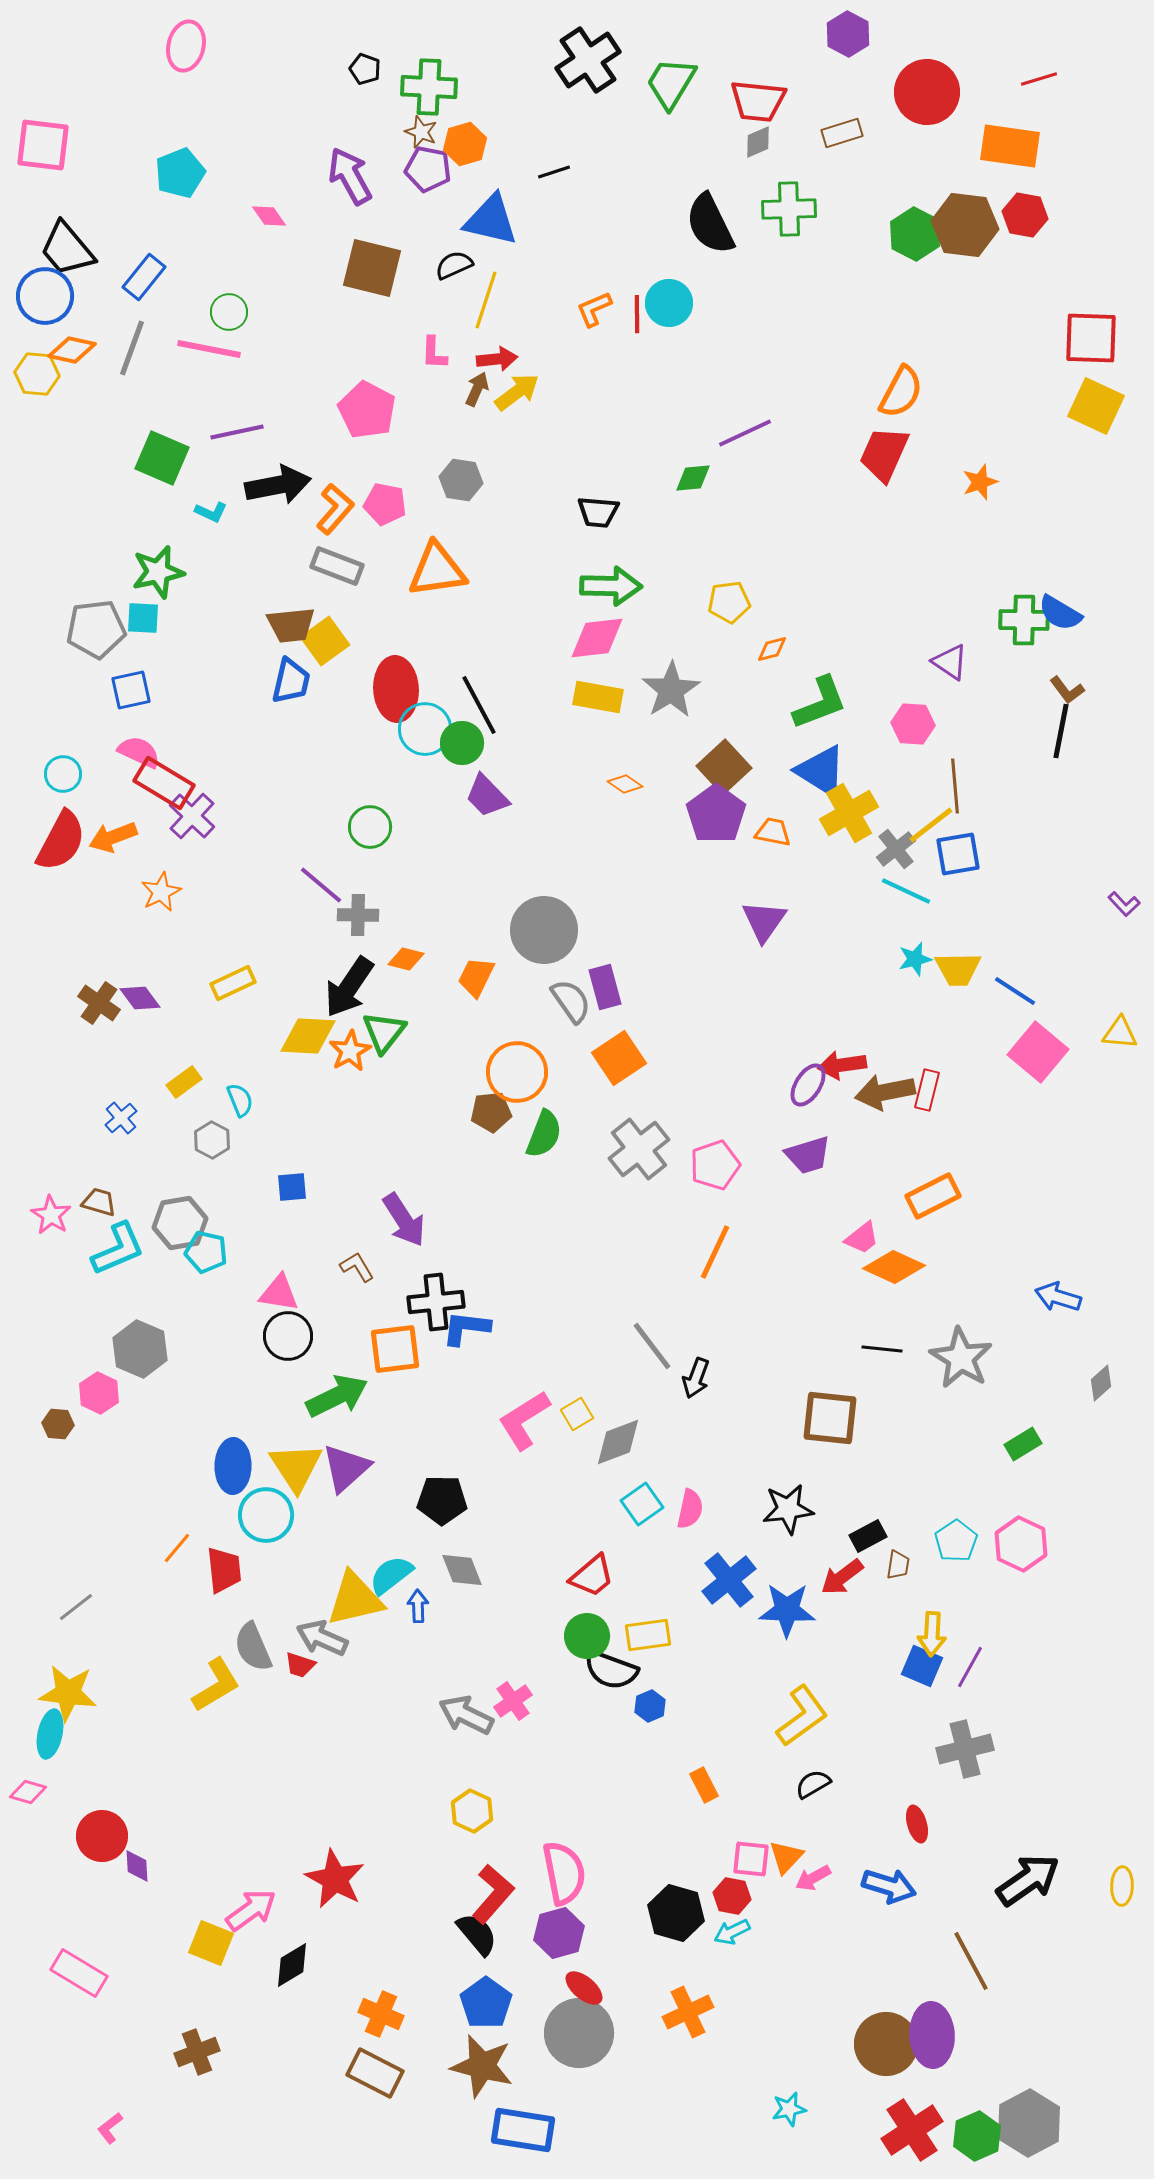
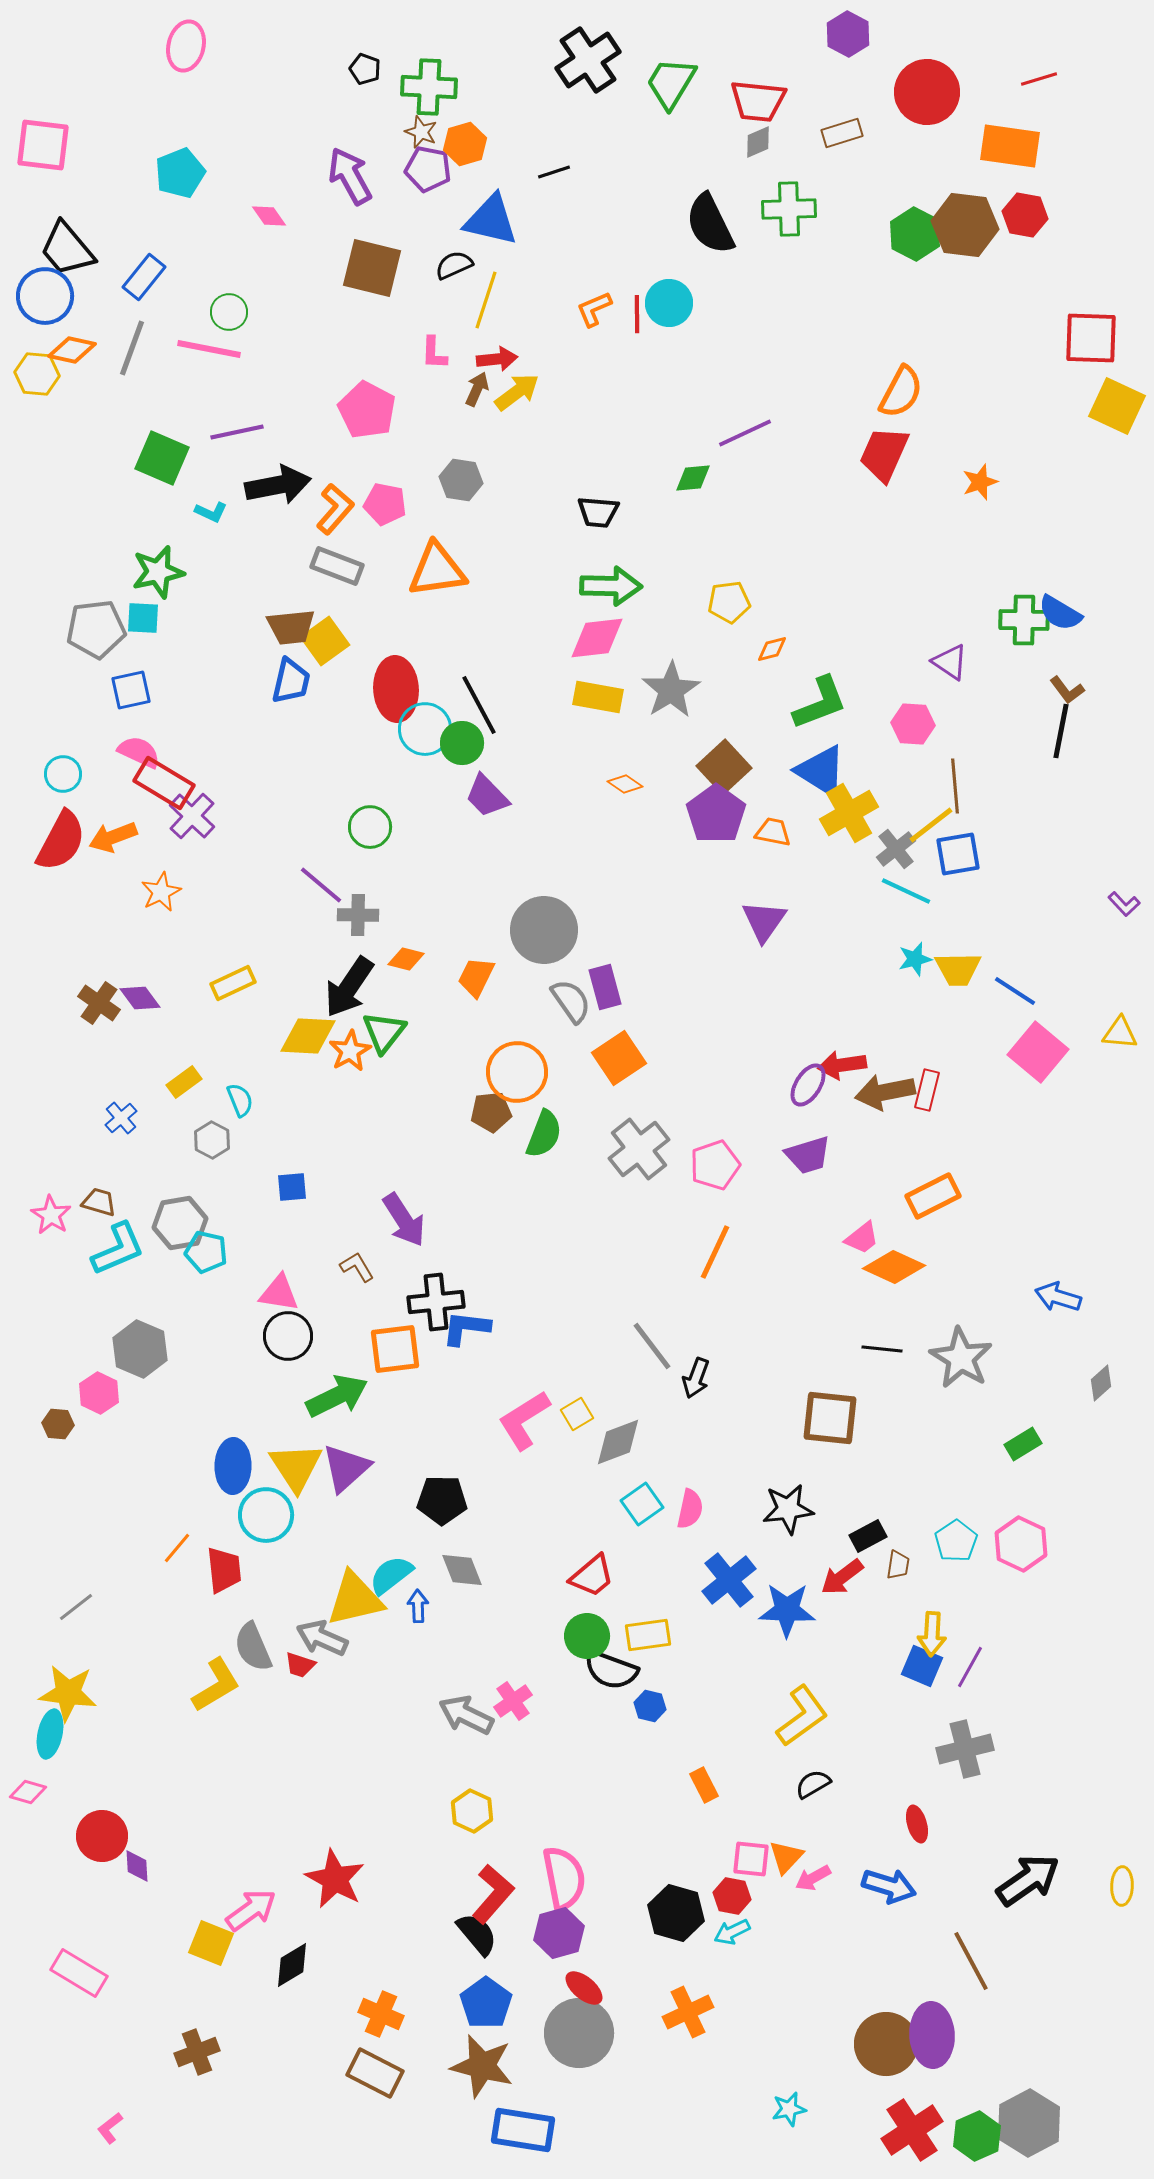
yellow square at (1096, 406): moved 21 px right
brown trapezoid at (291, 625): moved 2 px down
blue hexagon at (650, 1706): rotated 24 degrees counterclockwise
pink semicircle at (564, 1873): moved 5 px down
